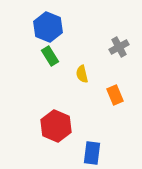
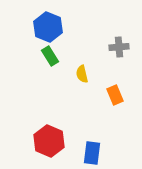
gray cross: rotated 24 degrees clockwise
red hexagon: moved 7 px left, 15 px down
